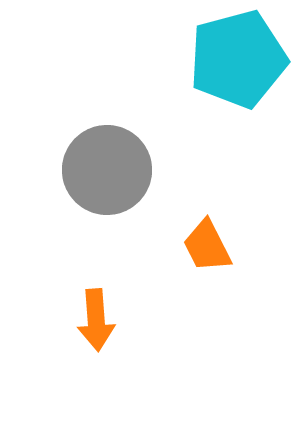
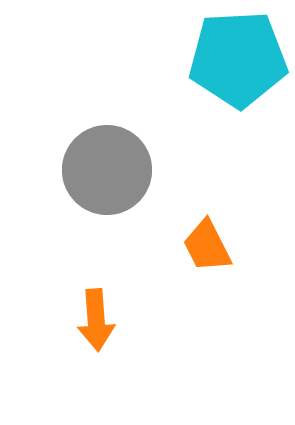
cyan pentagon: rotated 12 degrees clockwise
